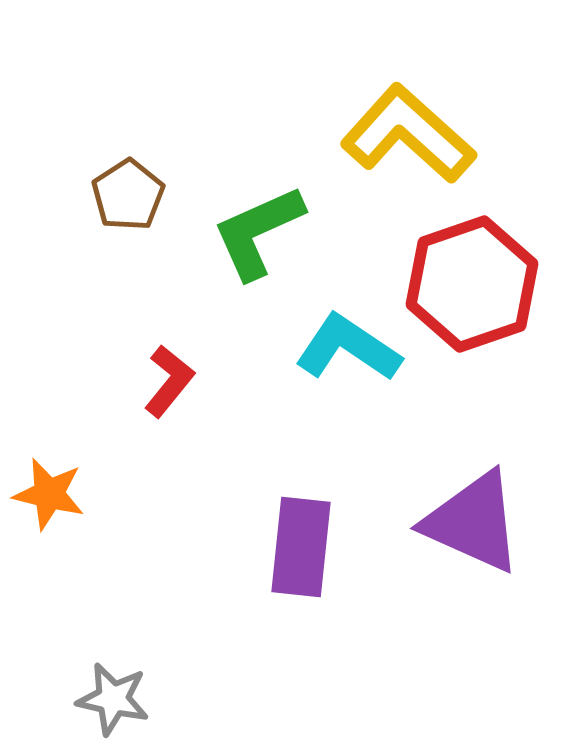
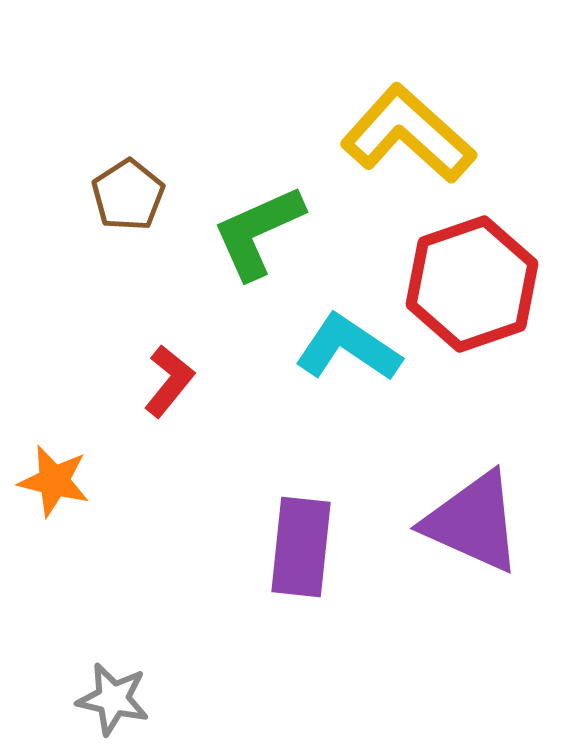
orange star: moved 5 px right, 13 px up
